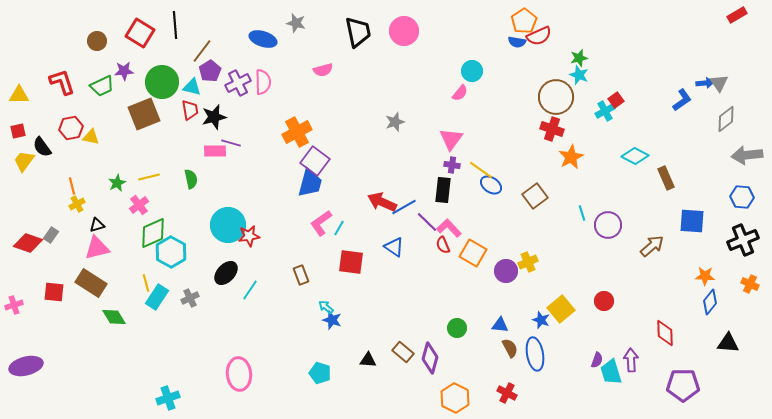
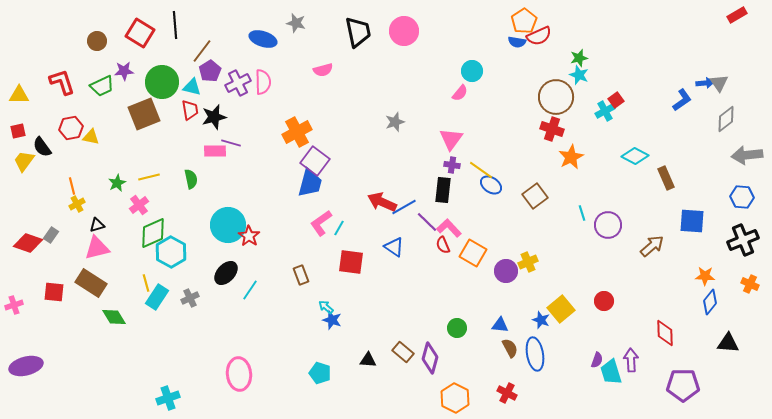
red star at (249, 236): rotated 30 degrees counterclockwise
